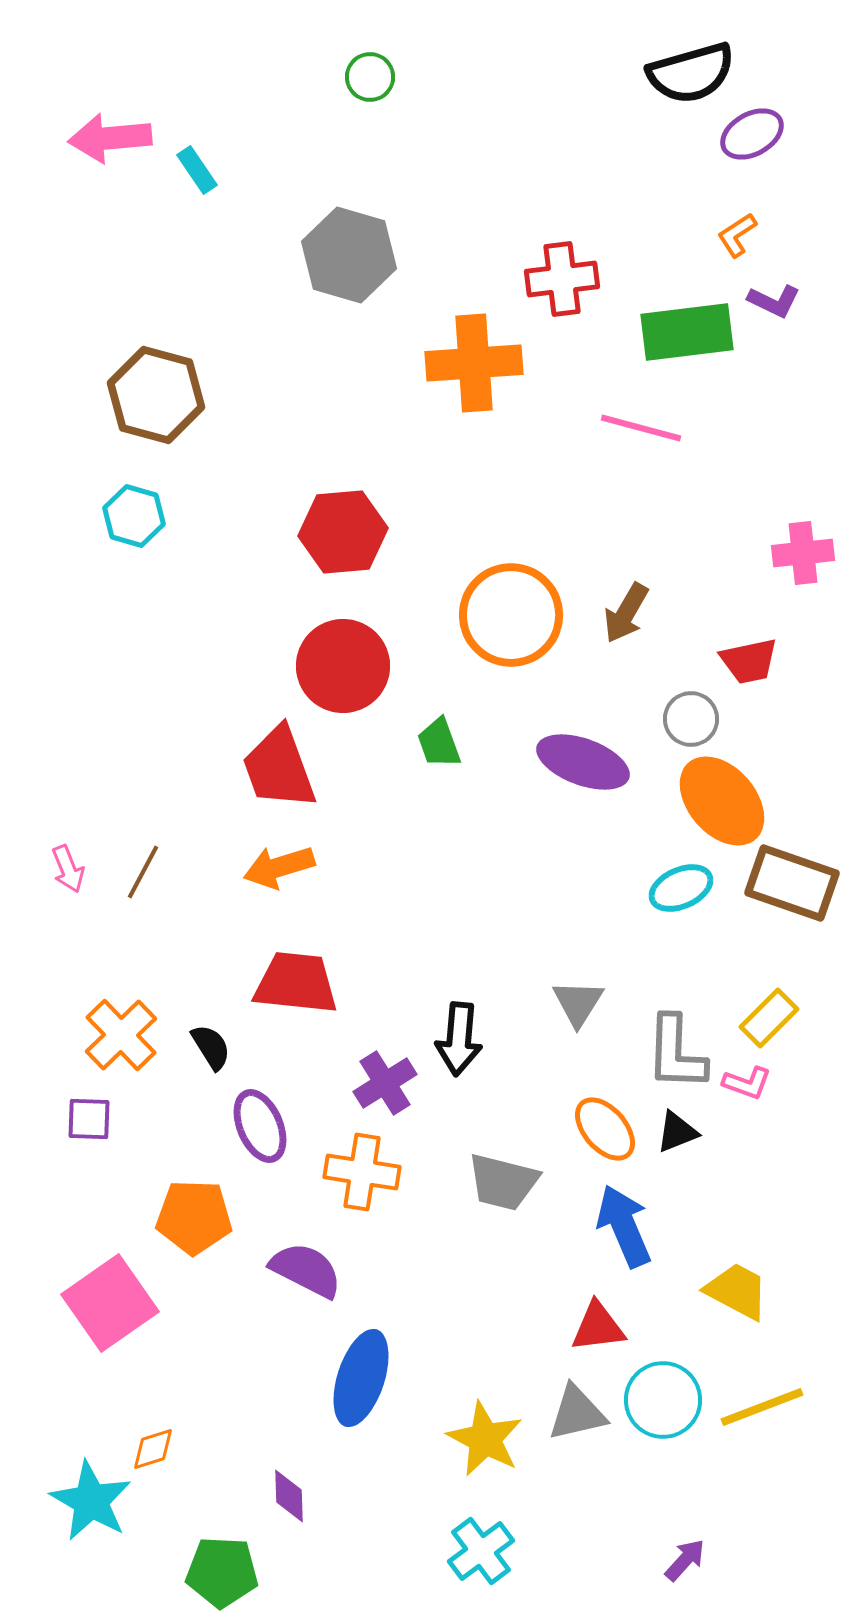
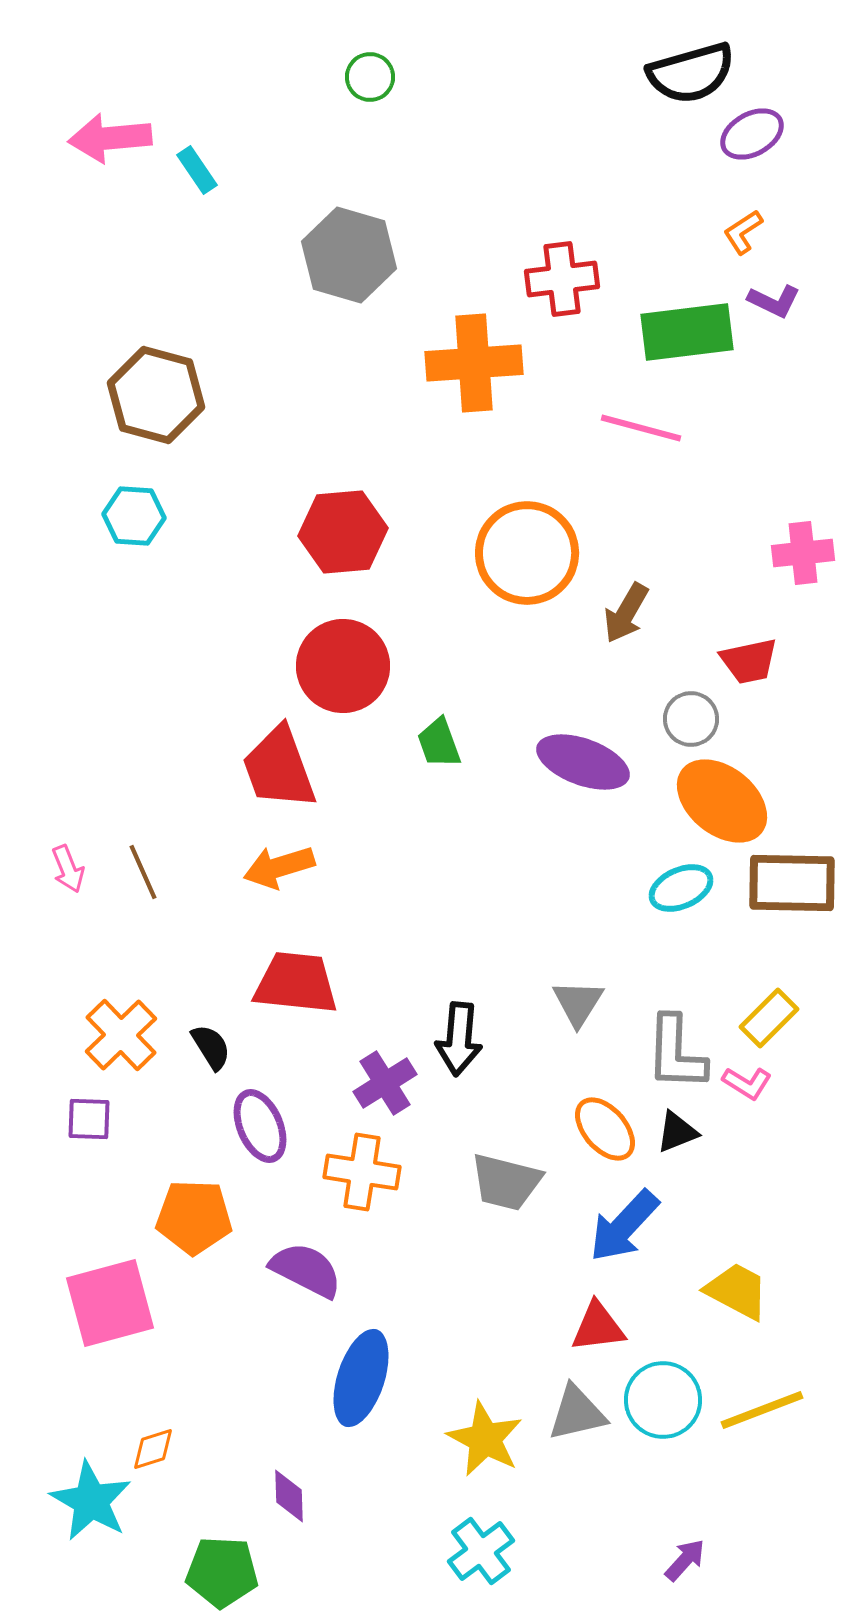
orange L-shape at (737, 235): moved 6 px right, 3 px up
cyan hexagon at (134, 516): rotated 12 degrees counterclockwise
orange circle at (511, 615): moved 16 px right, 62 px up
orange ellipse at (722, 801): rotated 10 degrees counterclockwise
brown line at (143, 872): rotated 52 degrees counterclockwise
brown rectangle at (792, 883): rotated 18 degrees counterclockwise
pink L-shape at (747, 1083): rotated 12 degrees clockwise
gray trapezoid at (503, 1182): moved 3 px right
blue arrow at (624, 1226): rotated 114 degrees counterclockwise
pink square at (110, 1303): rotated 20 degrees clockwise
yellow line at (762, 1407): moved 3 px down
